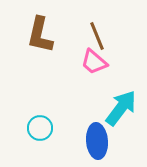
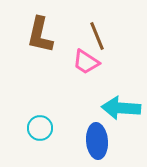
pink trapezoid: moved 8 px left; rotated 8 degrees counterclockwise
cyan arrow: rotated 123 degrees counterclockwise
